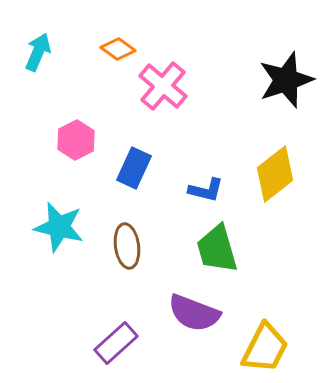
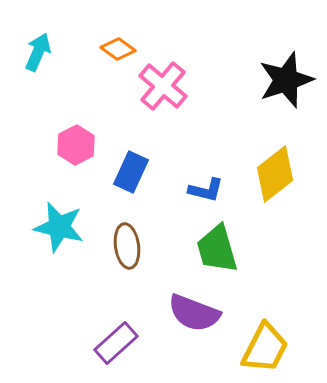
pink hexagon: moved 5 px down
blue rectangle: moved 3 px left, 4 px down
